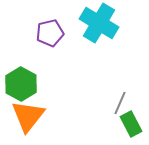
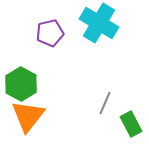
gray line: moved 15 px left
